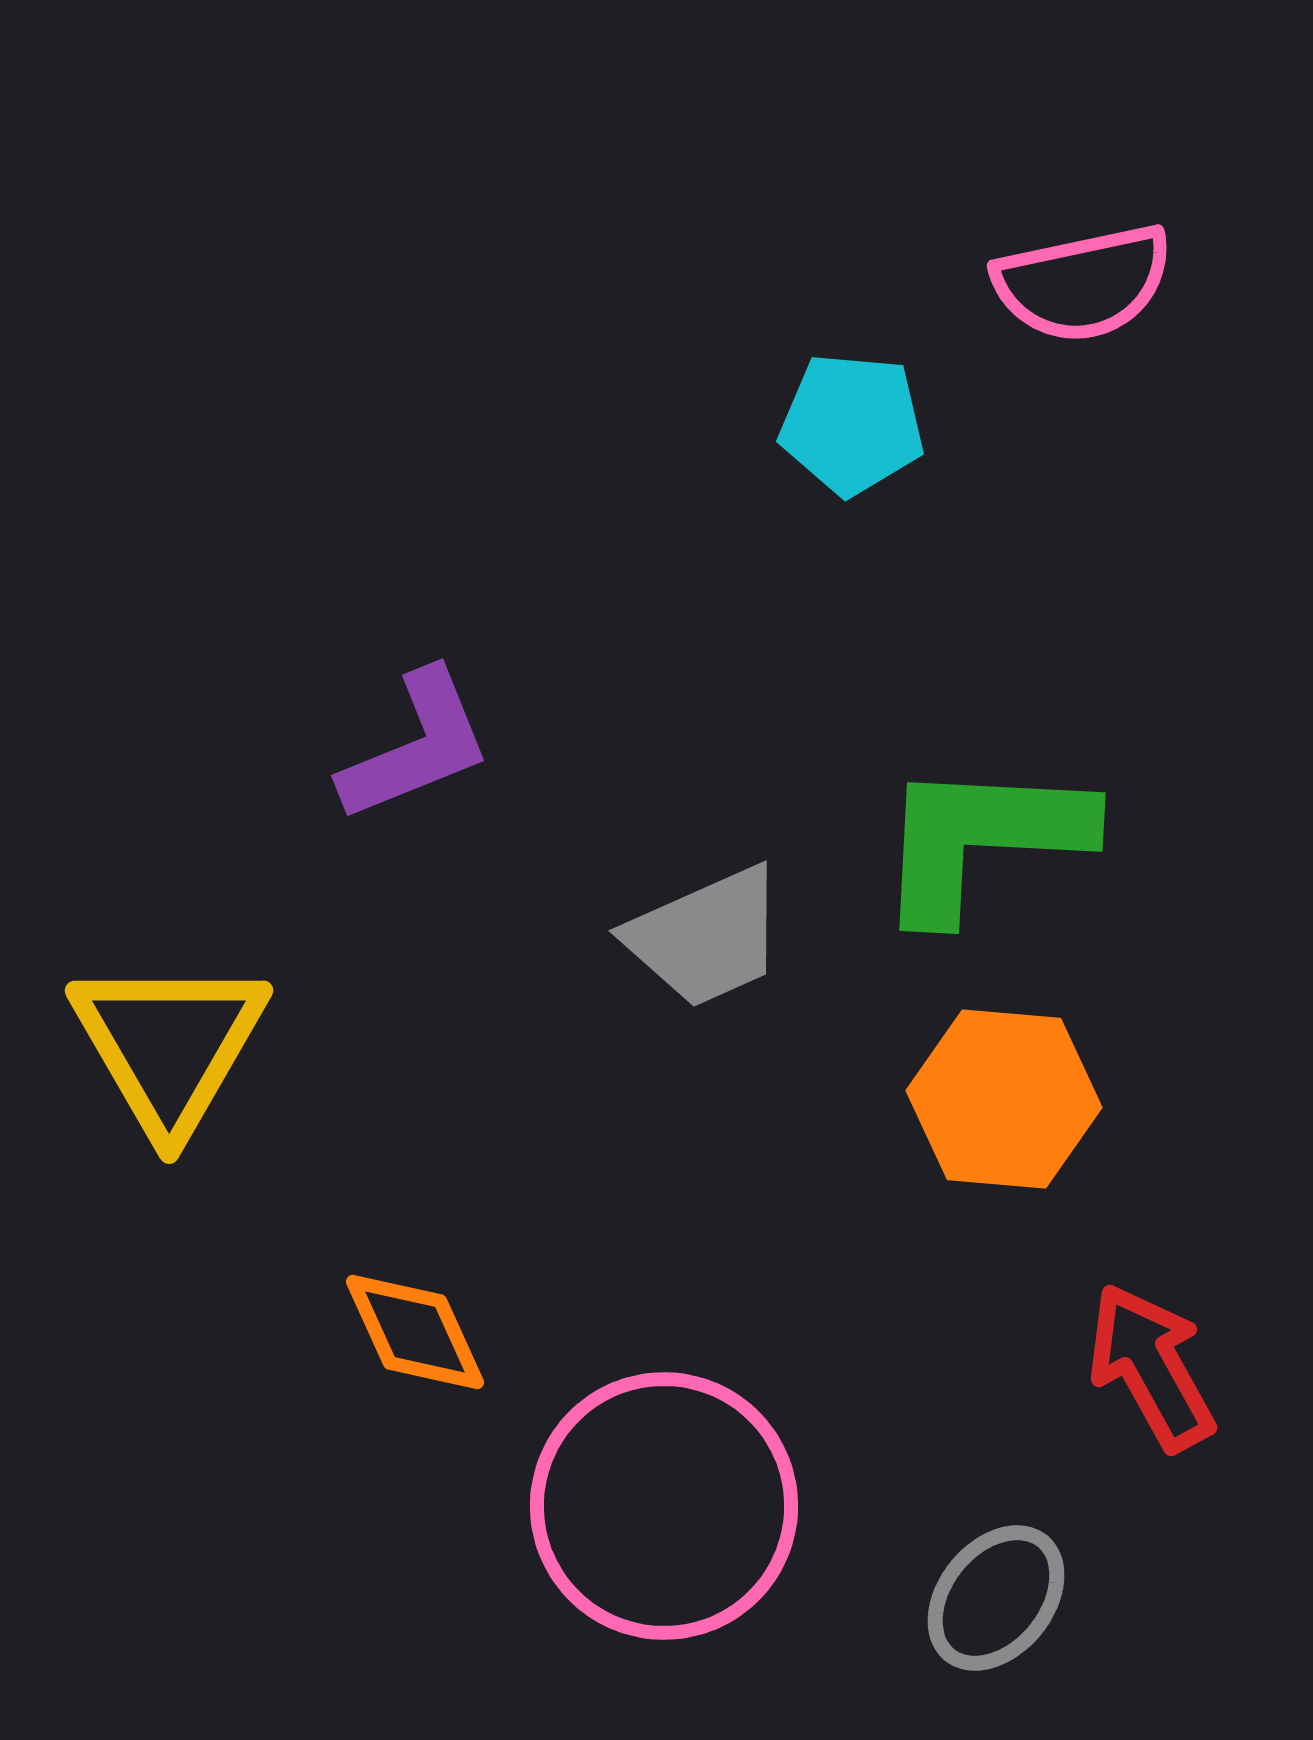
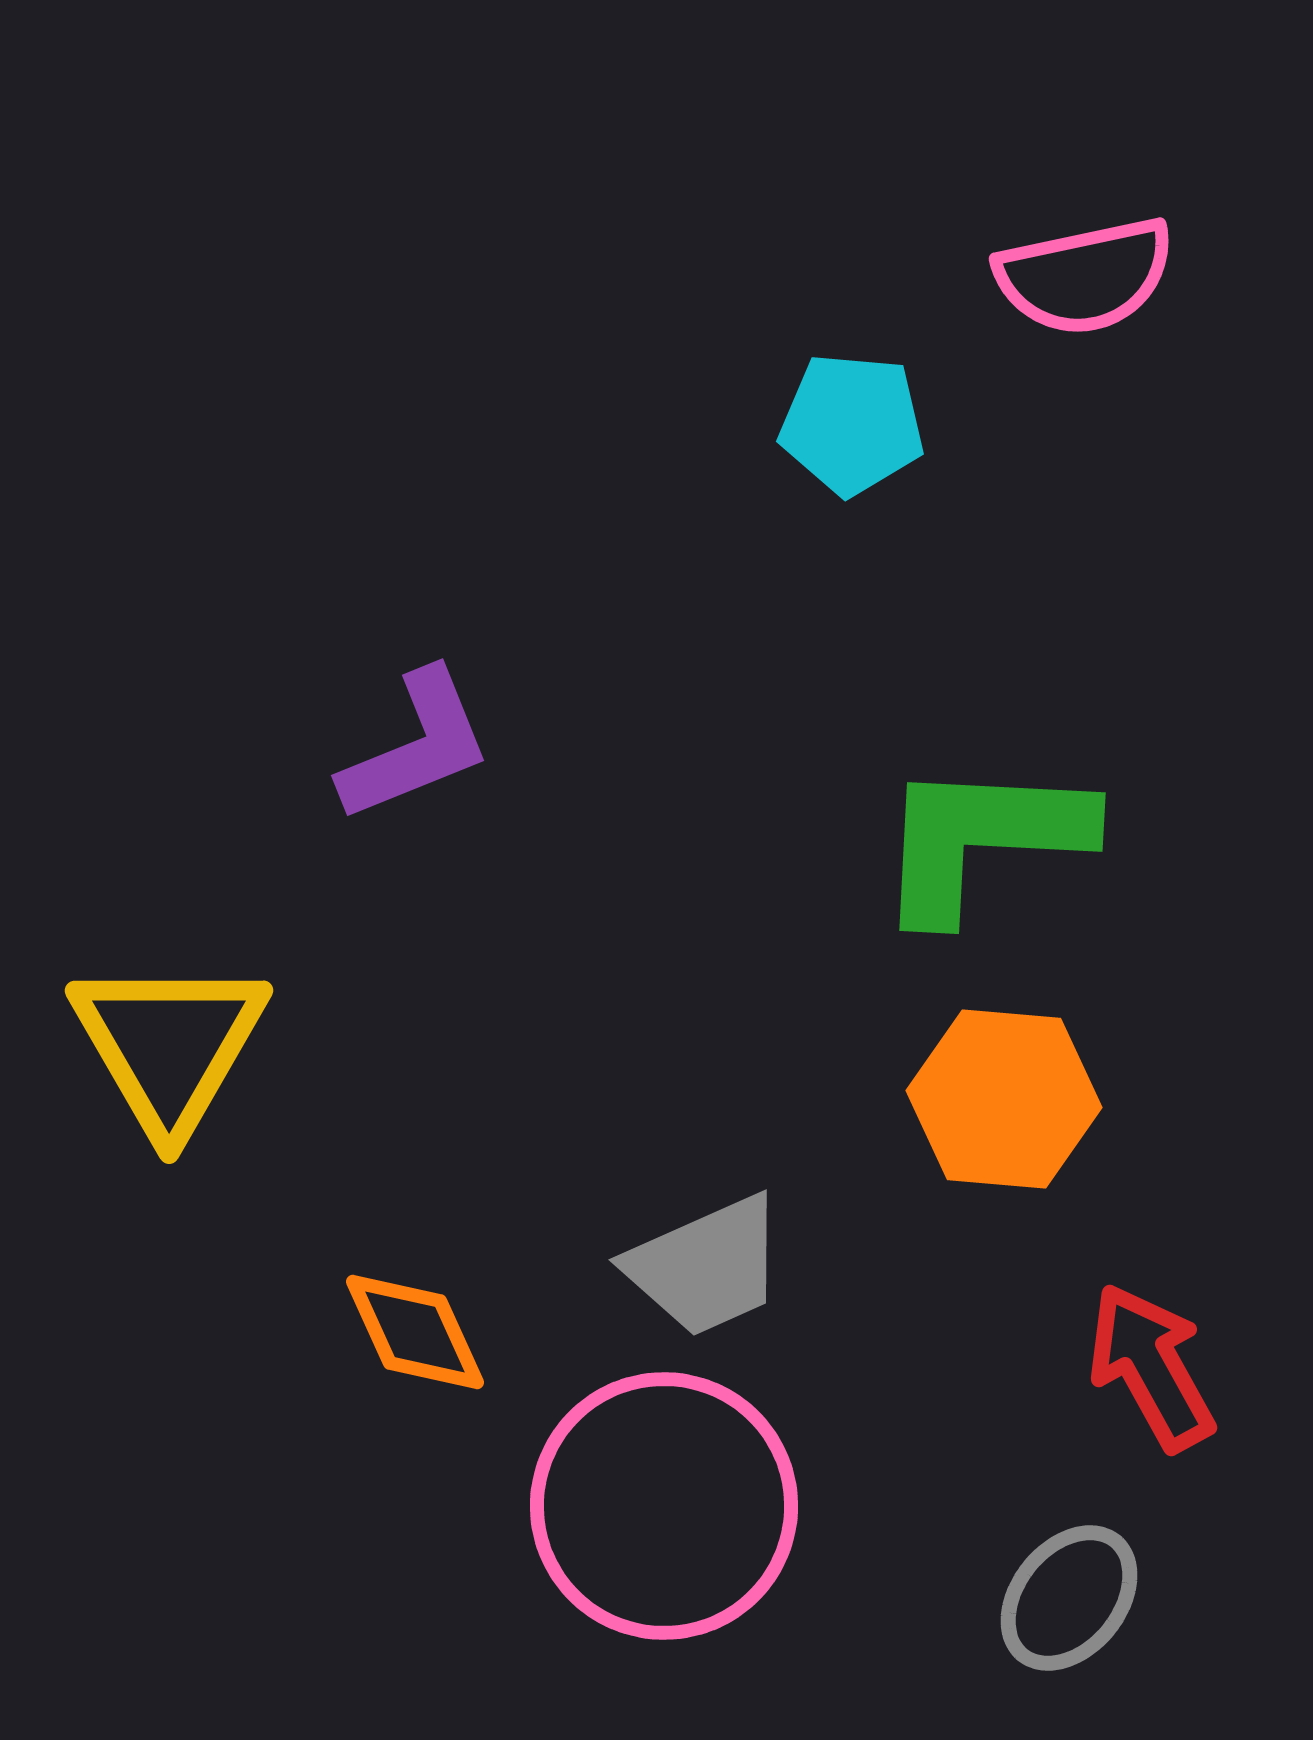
pink semicircle: moved 2 px right, 7 px up
gray trapezoid: moved 329 px down
gray ellipse: moved 73 px right
